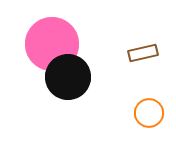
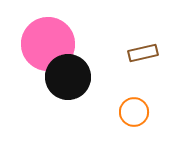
pink circle: moved 4 px left
orange circle: moved 15 px left, 1 px up
